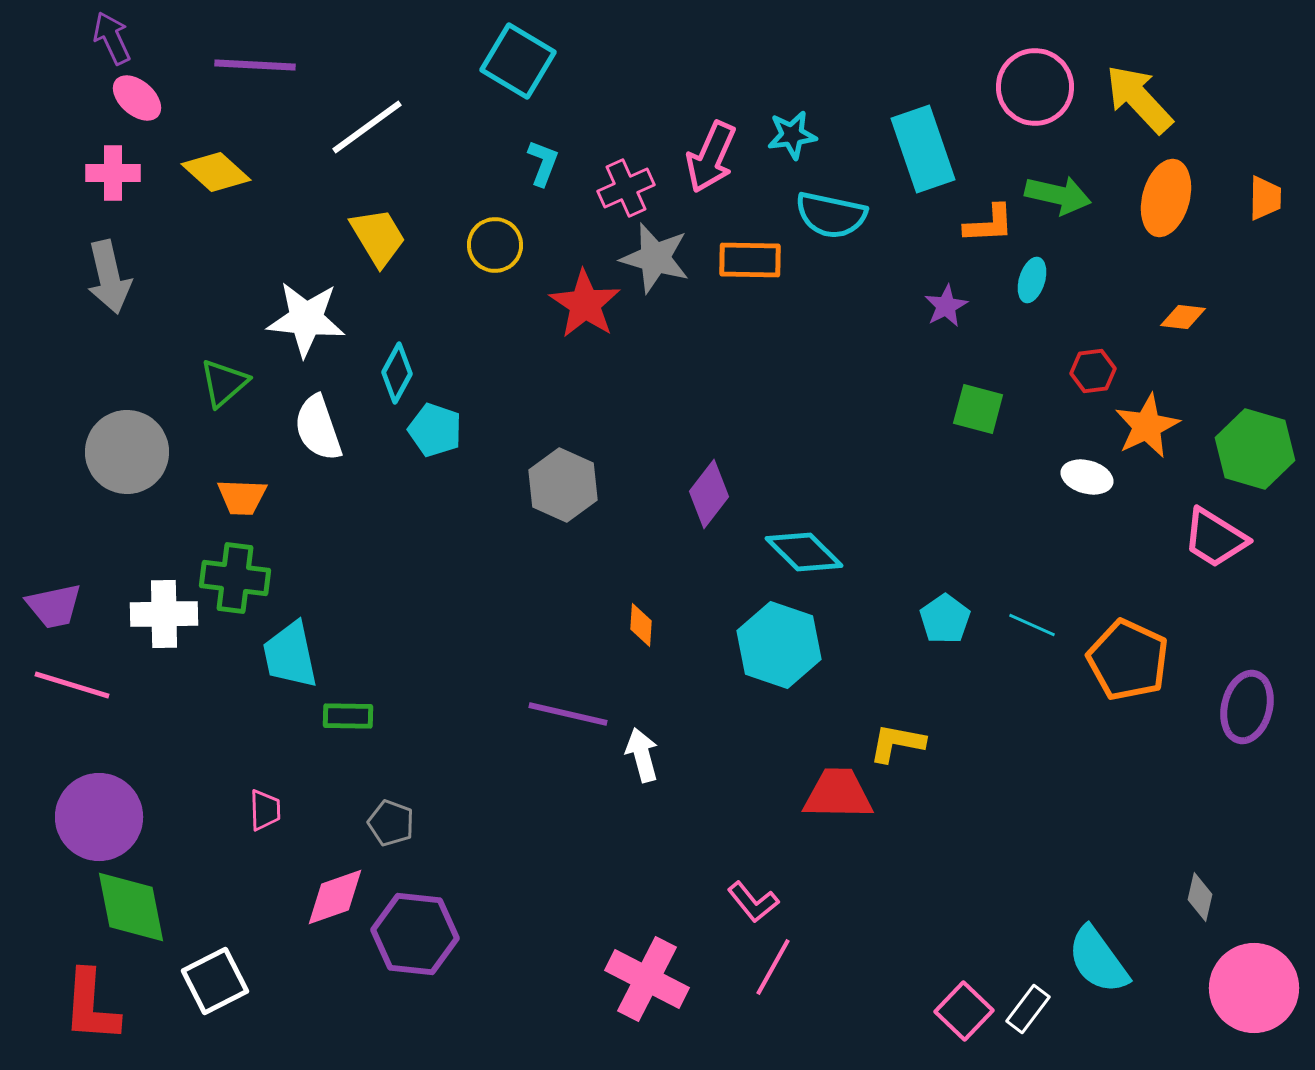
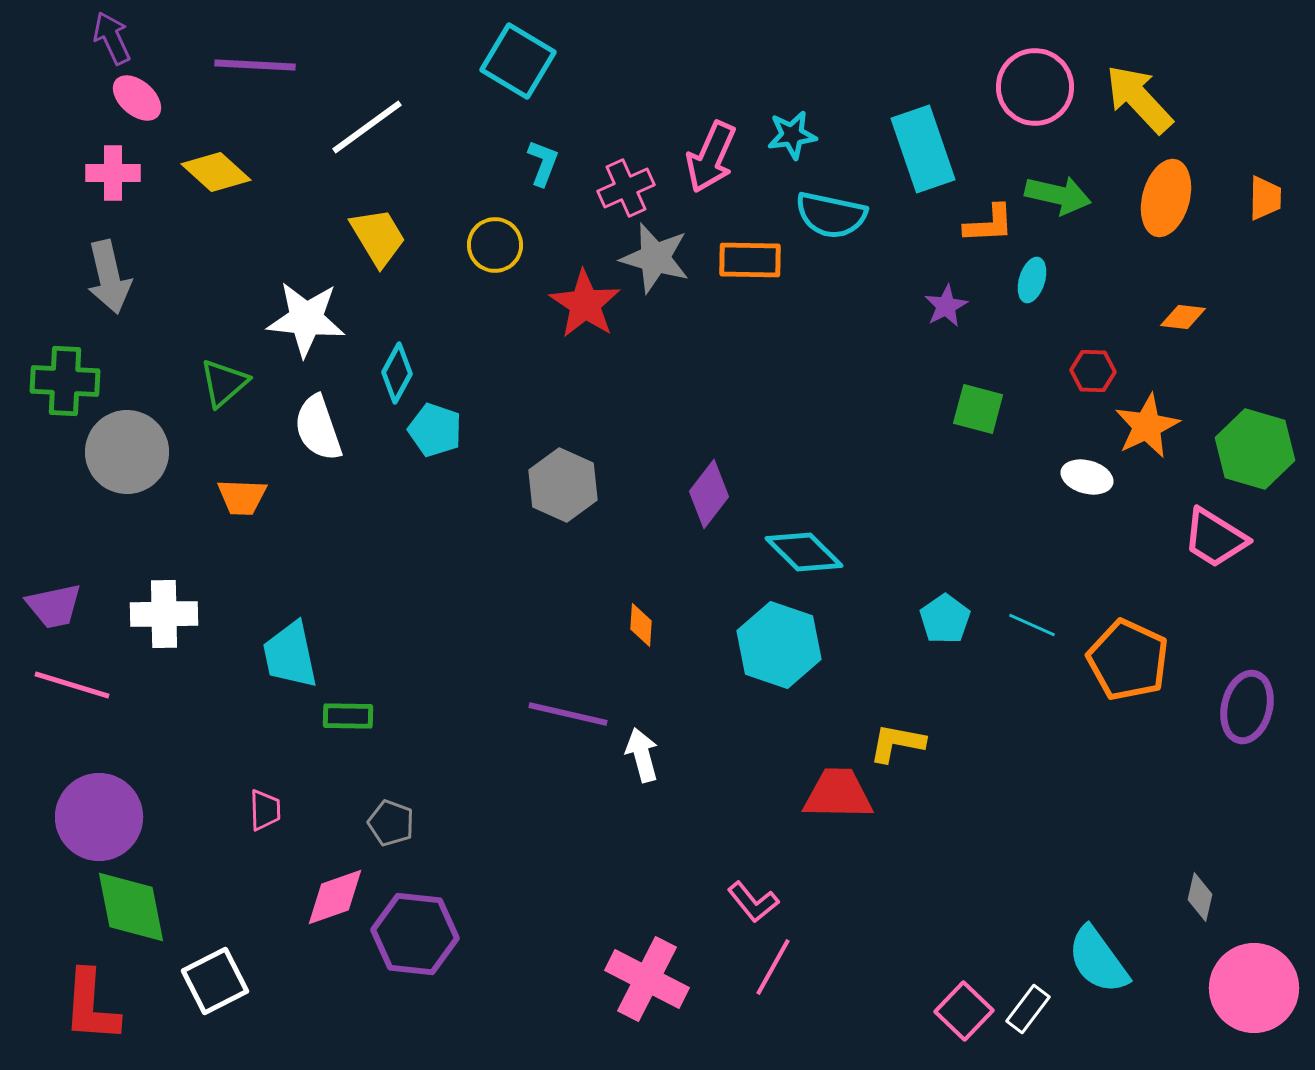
red hexagon at (1093, 371): rotated 9 degrees clockwise
green cross at (235, 578): moved 170 px left, 197 px up; rotated 4 degrees counterclockwise
